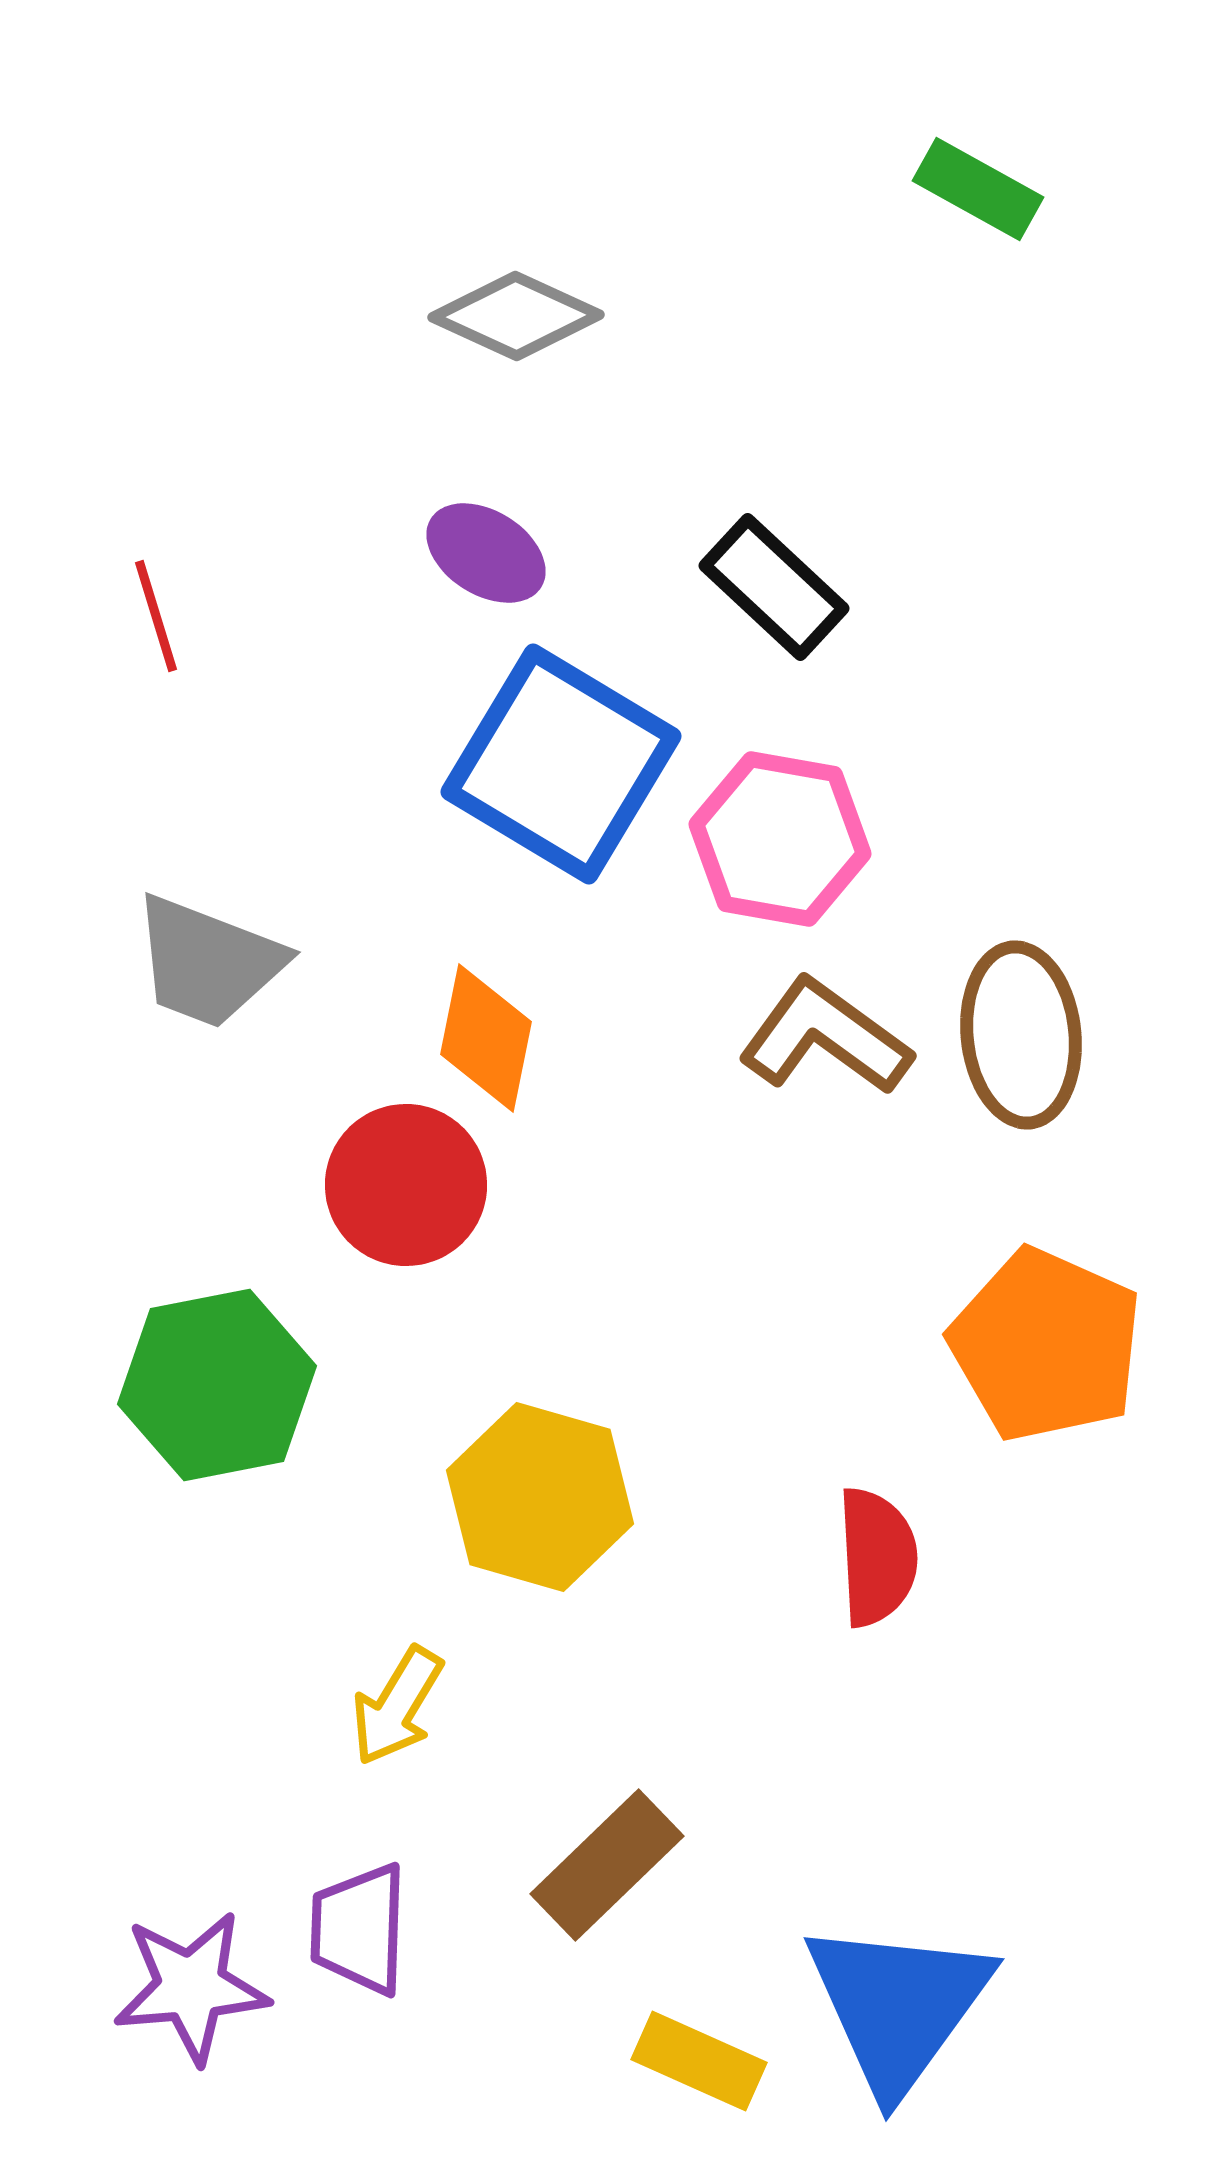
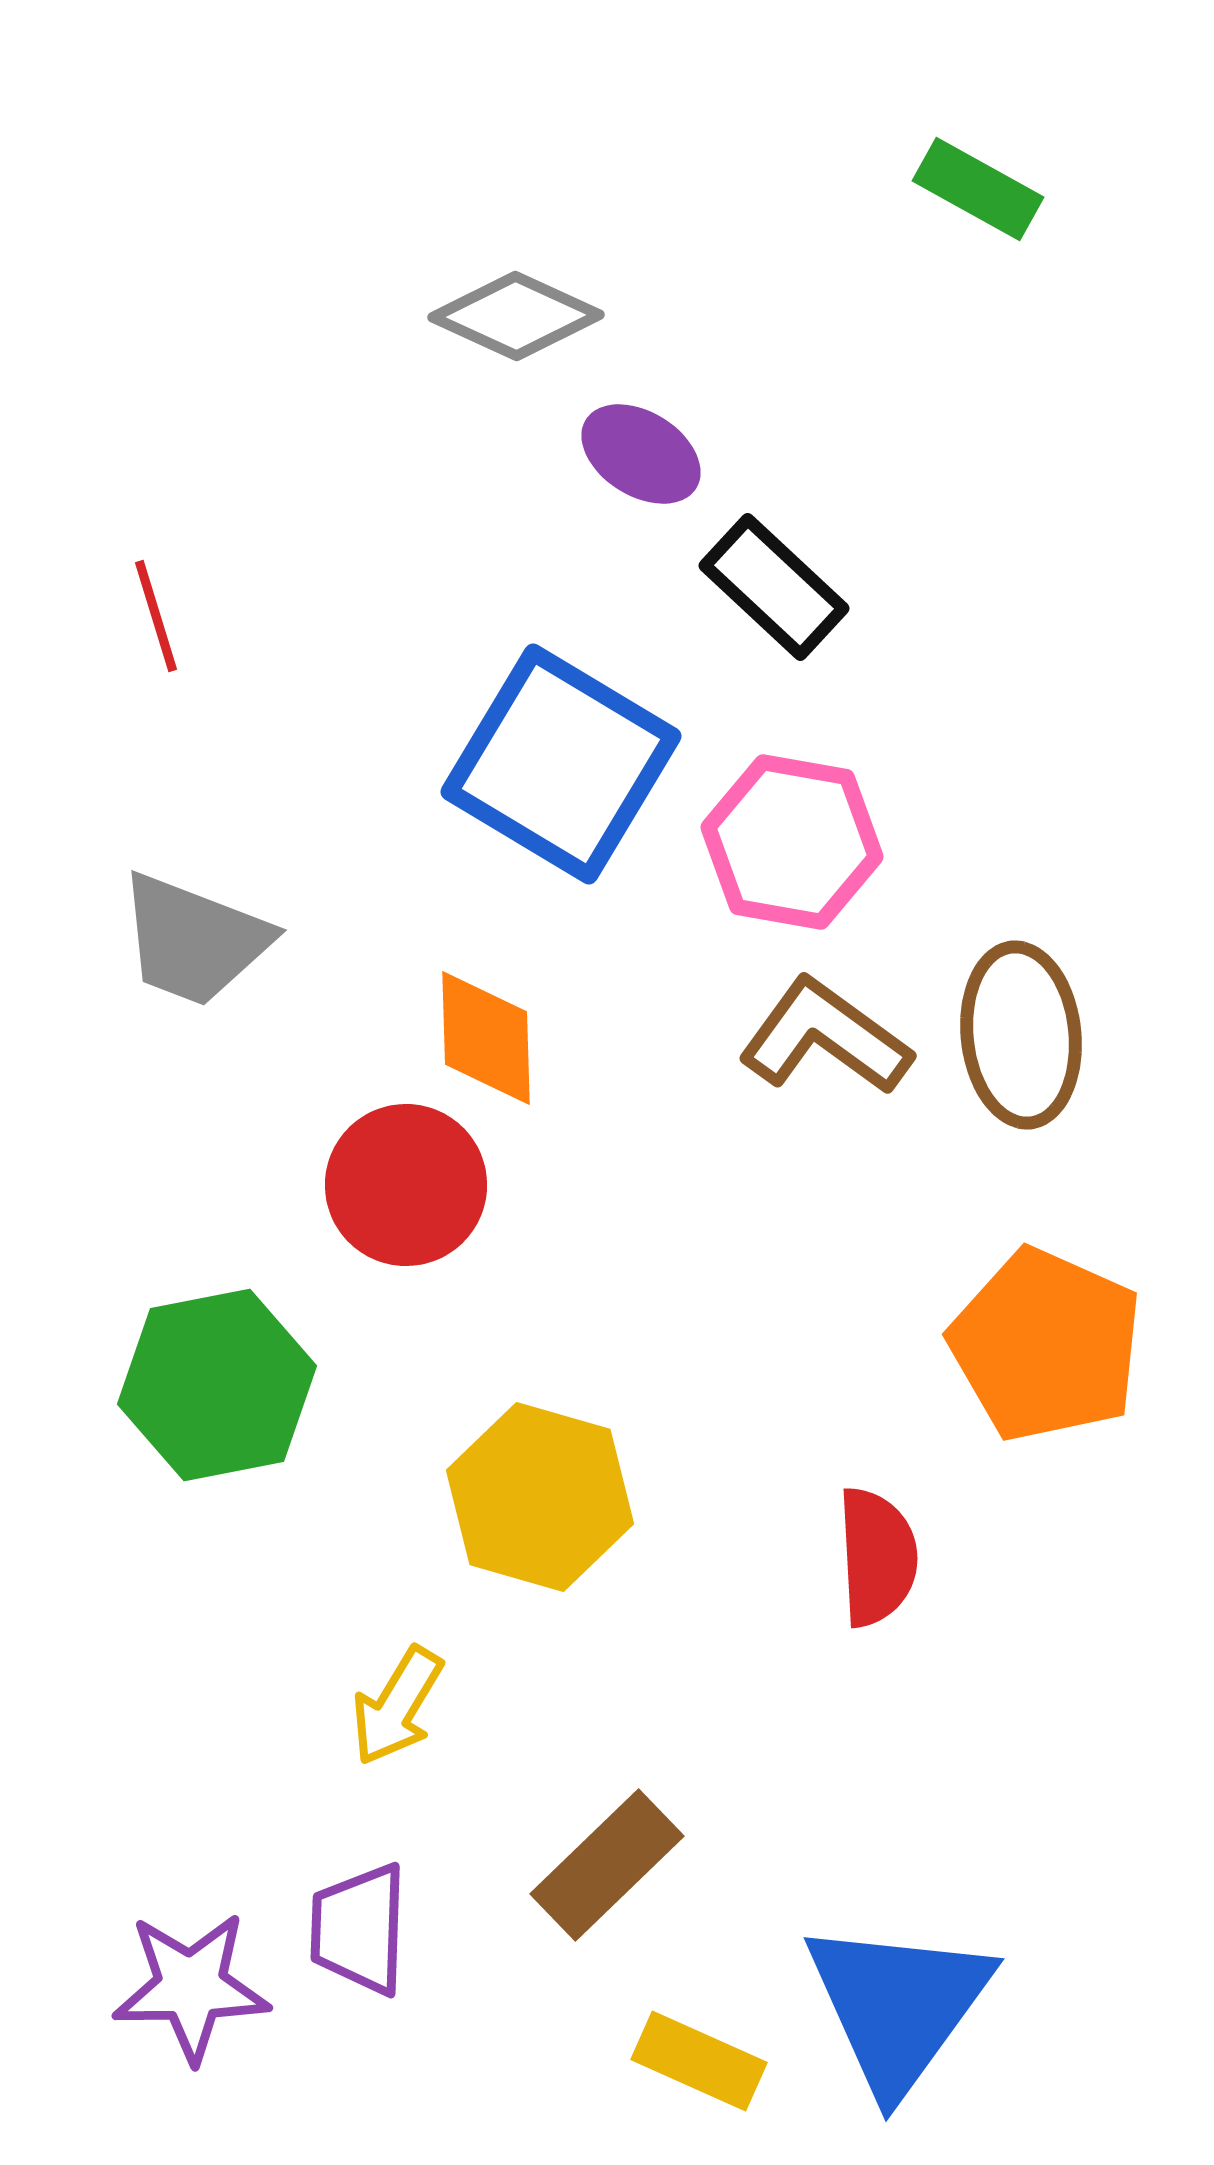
purple ellipse: moved 155 px right, 99 px up
pink hexagon: moved 12 px right, 3 px down
gray trapezoid: moved 14 px left, 22 px up
orange diamond: rotated 13 degrees counterclockwise
purple star: rotated 4 degrees clockwise
